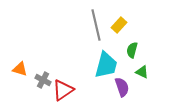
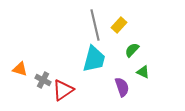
gray line: moved 1 px left
green semicircle: rotated 28 degrees clockwise
cyan trapezoid: moved 12 px left, 6 px up
green triangle: moved 1 px right
